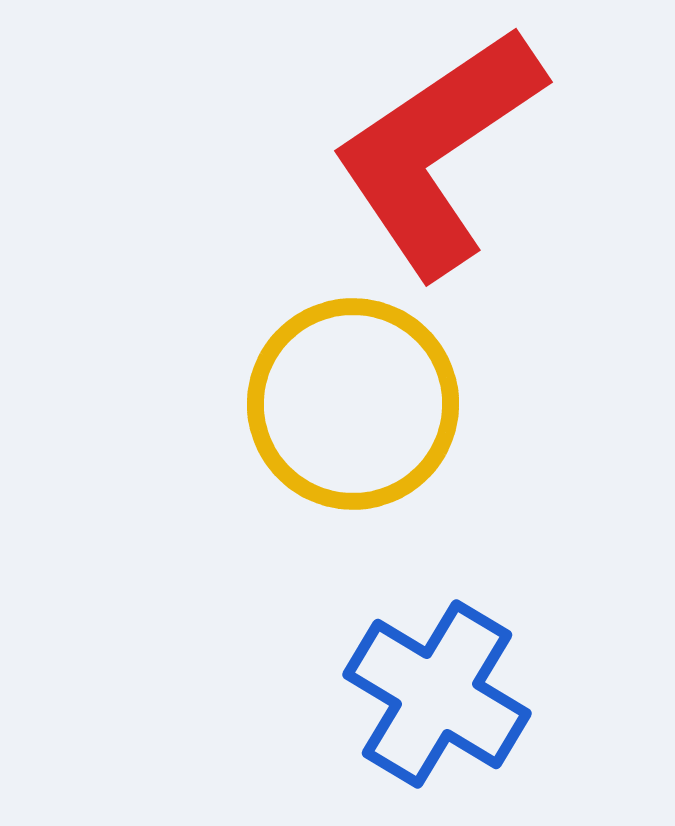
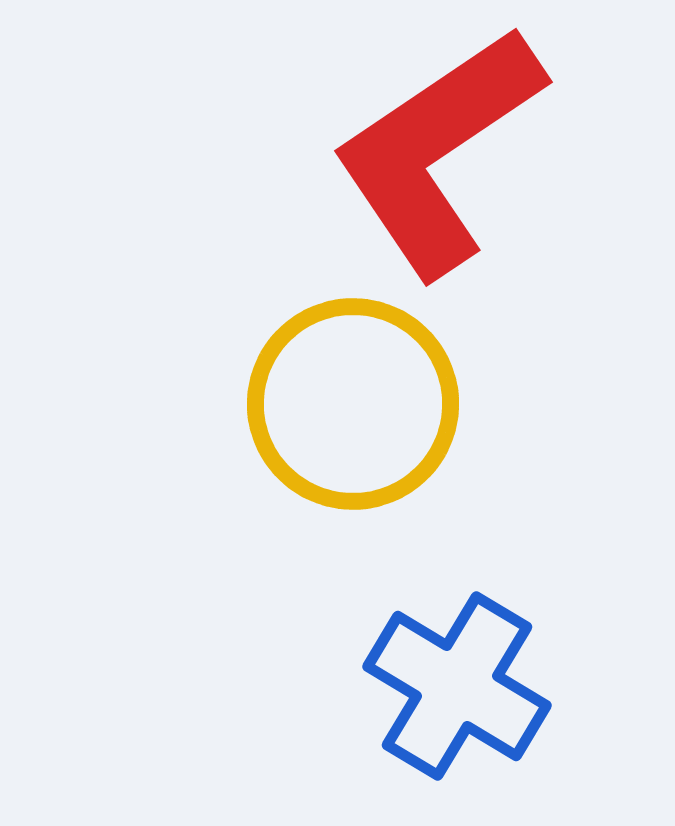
blue cross: moved 20 px right, 8 px up
